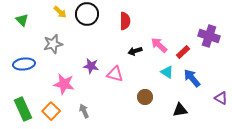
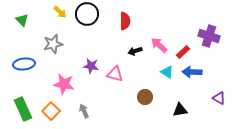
blue arrow: moved 6 px up; rotated 48 degrees counterclockwise
purple triangle: moved 2 px left
